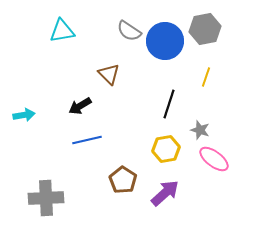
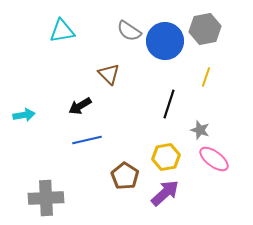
yellow hexagon: moved 8 px down
brown pentagon: moved 2 px right, 4 px up
